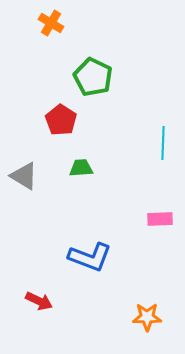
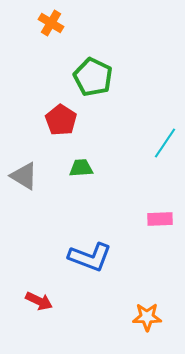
cyan line: moved 2 px right; rotated 32 degrees clockwise
